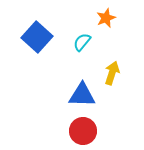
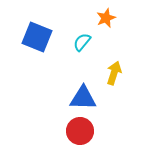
blue square: rotated 20 degrees counterclockwise
yellow arrow: moved 2 px right
blue triangle: moved 1 px right, 3 px down
red circle: moved 3 px left
